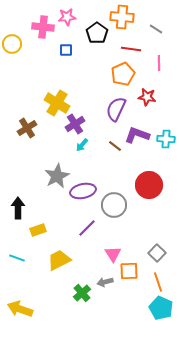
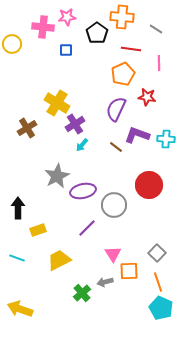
brown line: moved 1 px right, 1 px down
